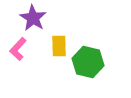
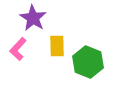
yellow rectangle: moved 2 px left
green hexagon: rotated 8 degrees clockwise
